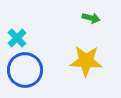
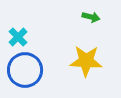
green arrow: moved 1 px up
cyan cross: moved 1 px right, 1 px up
